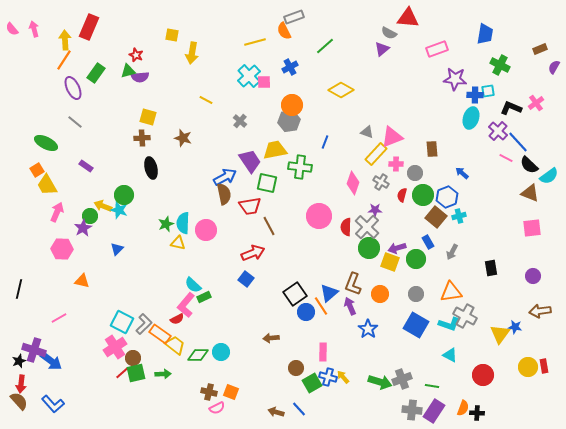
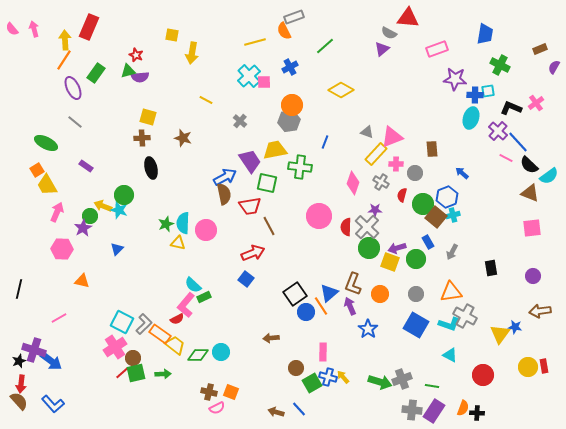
green circle at (423, 195): moved 9 px down
cyan cross at (459, 216): moved 6 px left, 1 px up
